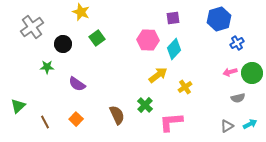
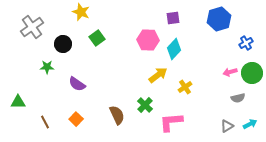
blue cross: moved 9 px right
green triangle: moved 4 px up; rotated 42 degrees clockwise
